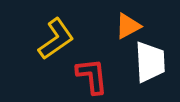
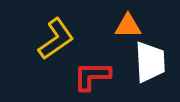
orange triangle: rotated 28 degrees clockwise
red L-shape: rotated 84 degrees counterclockwise
